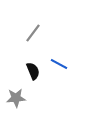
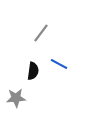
gray line: moved 8 px right
black semicircle: rotated 30 degrees clockwise
